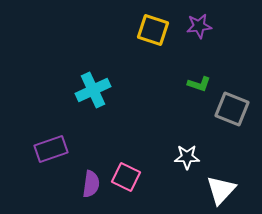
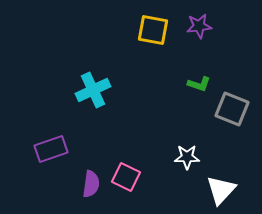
yellow square: rotated 8 degrees counterclockwise
